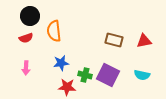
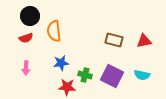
purple square: moved 4 px right, 1 px down
